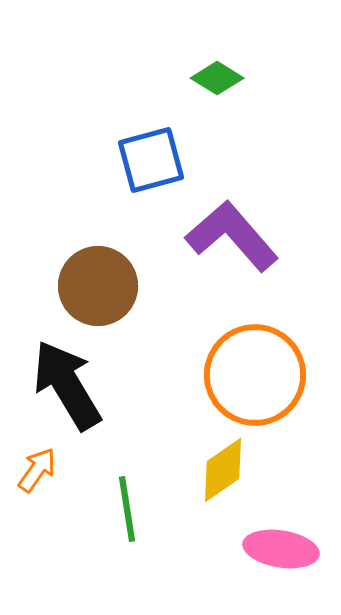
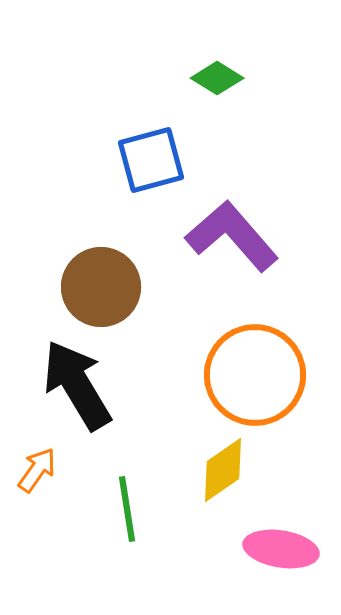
brown circle: moved 3 px right, 1 px down
black arrow: moved 10 px right
